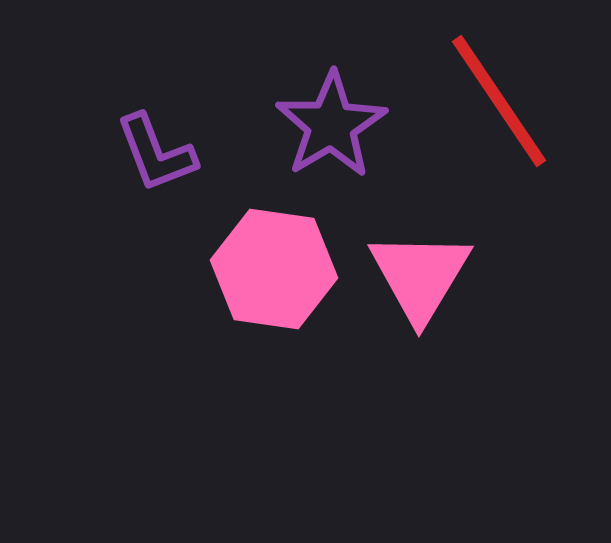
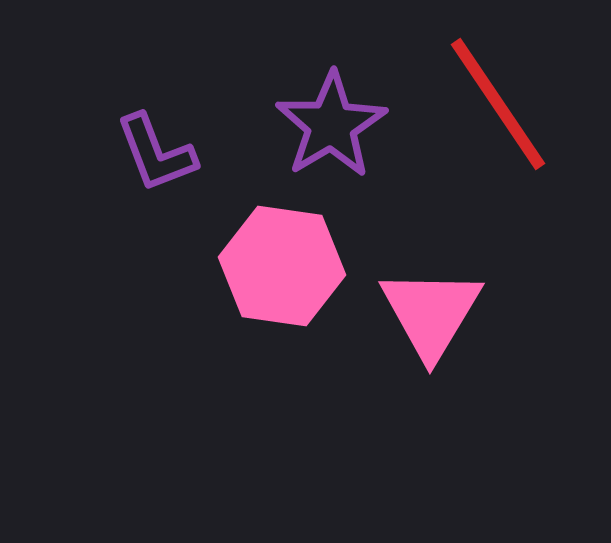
red line: moved 1 px left, 3 px down
pink hexagon: moved 8 px right, 3 px up
pink triangle: moved 11 px right, 37 px down
